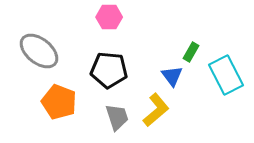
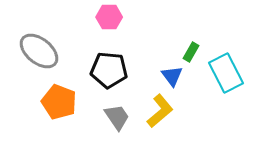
cyan rectangle: moved 2 px up
yellow L-shape: moved 4 px right, 1 px down
gray trapezoid: rotated 16 degrees counterclockwise
